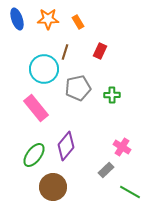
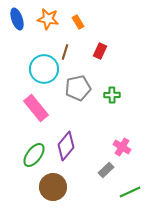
orange star: rotated 10 degrees clockwise
green line: rotated 55 degrees counterclockwise
